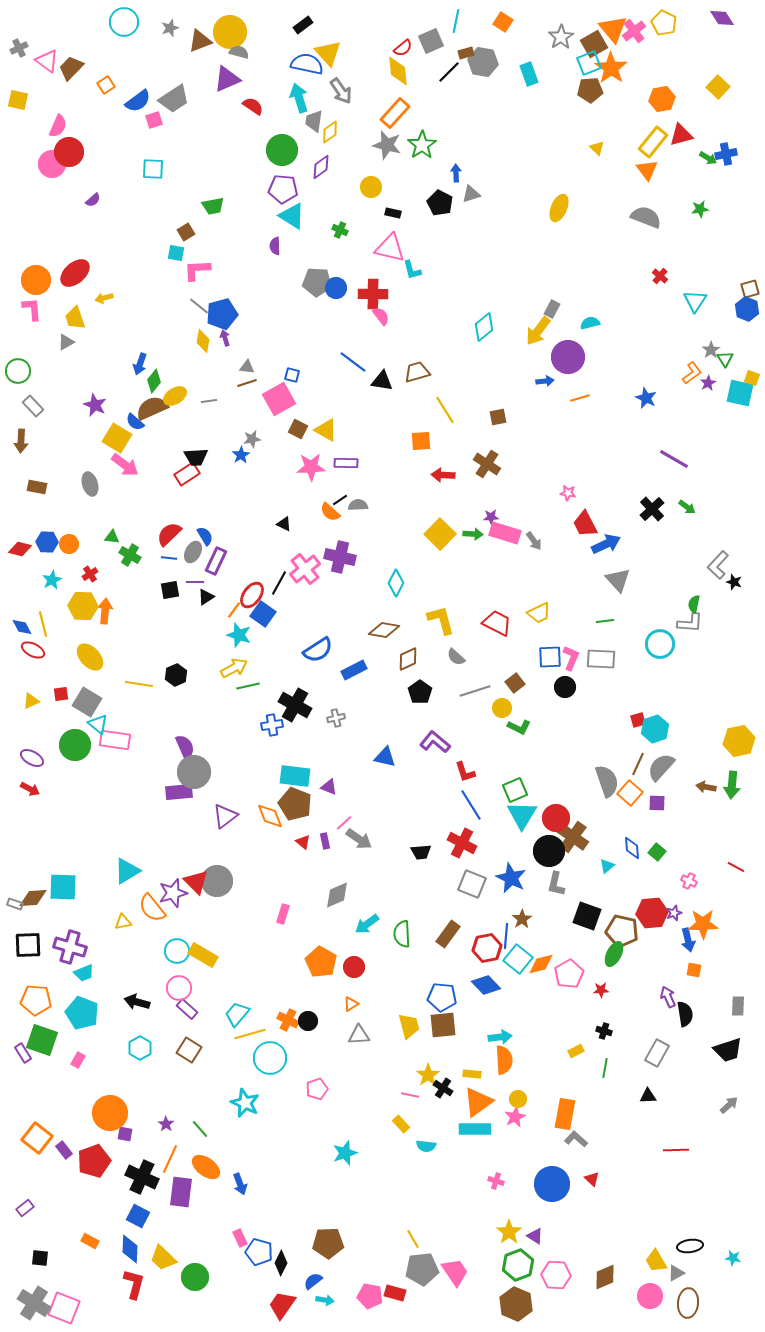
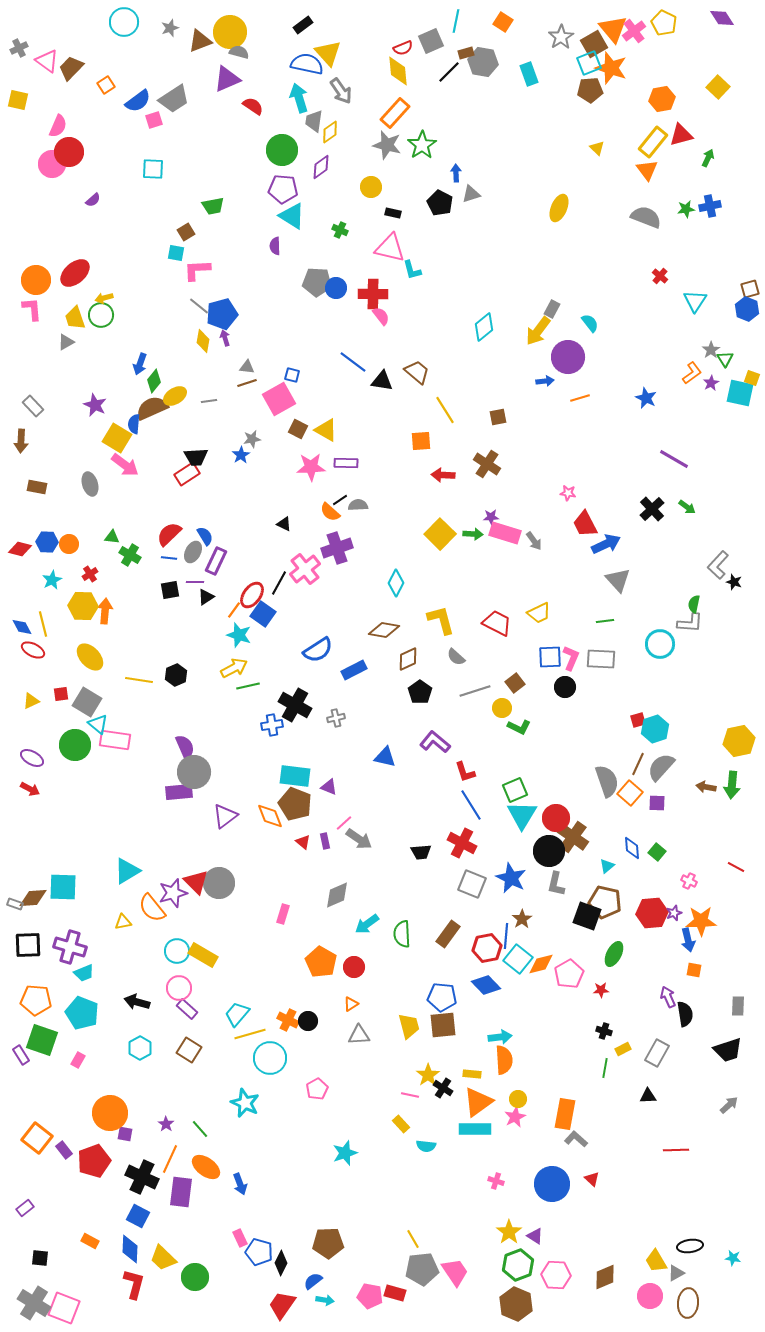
red semicircle at (403, 48): rotated 18 degrees clockwise
orange star at (611, 68): rotated 16 degrees counterclockwise
blue cross at (726, 154): moved 16 px left, 52 px down
green arrow at (708, 158): rotated 96 degrees counterclockwise
green star at (700, 209): moved 14 px left
cyan semicircle at (590, 323): rotated 66 degrees clockwise
green circle at (18, 371): moved 83 px right, 56 px up
brown trapezoid at (417, 372): rotated 56 degrees clockwise
purple star at (708, 383): moved 3 px right
blue semicircle at (135, 422): moved 1 px left, 2 px down; rotated 54 degrees clockwise
purple cross at (340, 557): moved 3 px left, 9 px up; rotated 32 degrees counterclockwise
yellow line at (139, 684): moved 4 px up
gray circle at (217, 881): moved 2 px right, 2 px down
orange star at (703, 924): moved 2 px left, 3 px up
brown pentagon at (622, 931): moved 17 px left, 29 px up
yellow rectangle at (576, 1051): moved 47 px right, 2 px up
purple rectangle at (23, 1053): moved 2 px left, 2 px down
pink pentagon at (317, 1089): rotated 10 degrees counterclockwise
